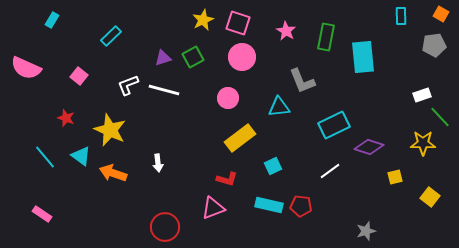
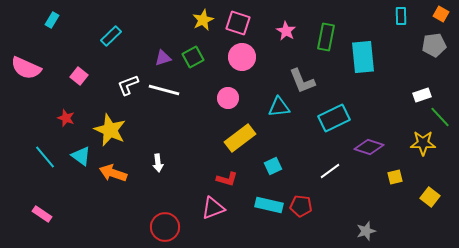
cyan rectangle at (334, 125): moved 7 px up
